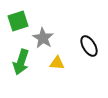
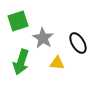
black ellipse: moved 11 px left, 3 px up
